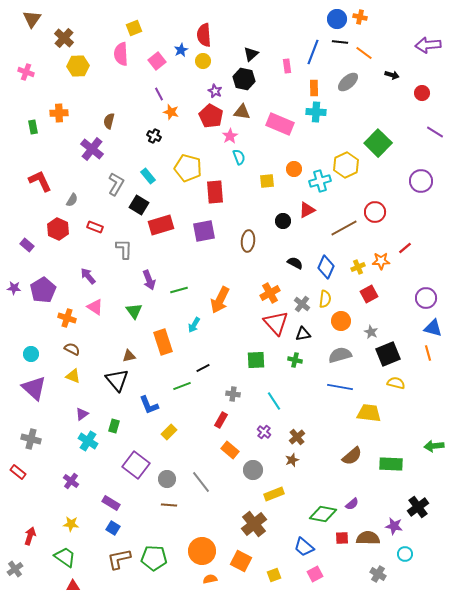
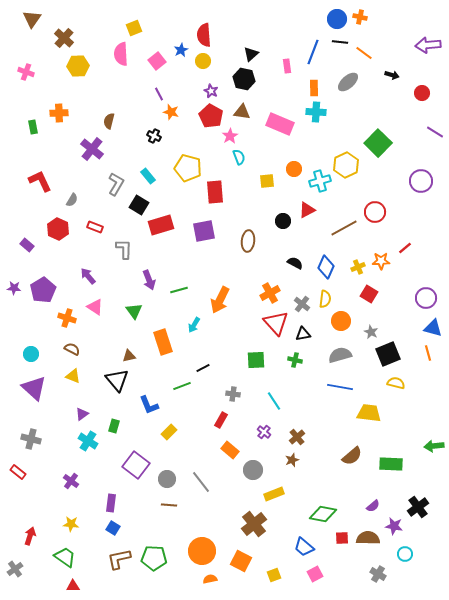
purple star at (215, 91): moved 4 px left
red square at (369, 294): rotated 30 degrees counterclockwise
purple rectangle at (111, 503): rotated 66 degrees clockwise
purple semicircle at (352, 504): moved 21 px right, 2 px down
